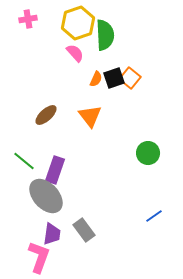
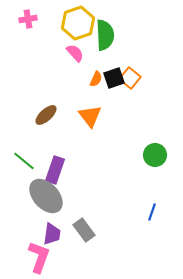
green circle: moved 7 px right, 2 px down
blue line: moved 2 px left, 4 px up; rotated 36 degrees counterclockwise
